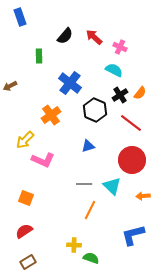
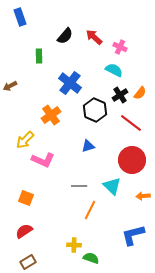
gray line: moved 5 px left, 2 px down
